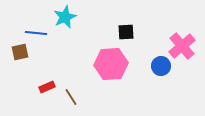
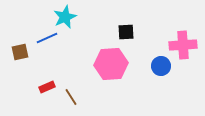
blue line: moved 11 px right, 5 px down; rotated 30 degrees counterclockwise
pink cross: moved 1 px right, 1 px up; rotated 36 degrees clockwise
